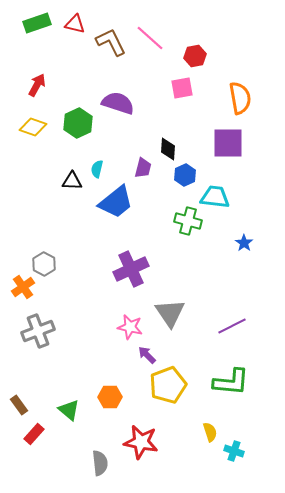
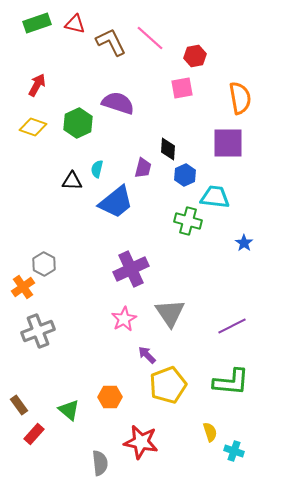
pink star: moved 6 px left, 8 px up; rotated 30 degrees clockwise
